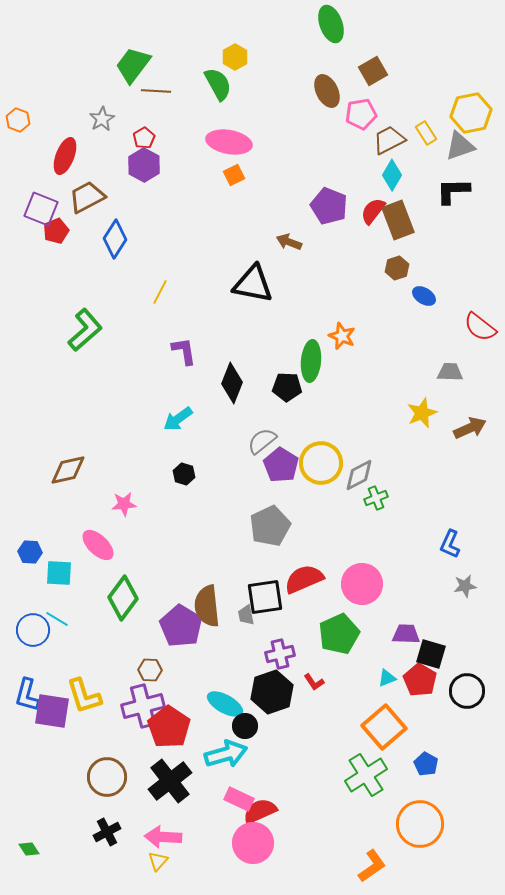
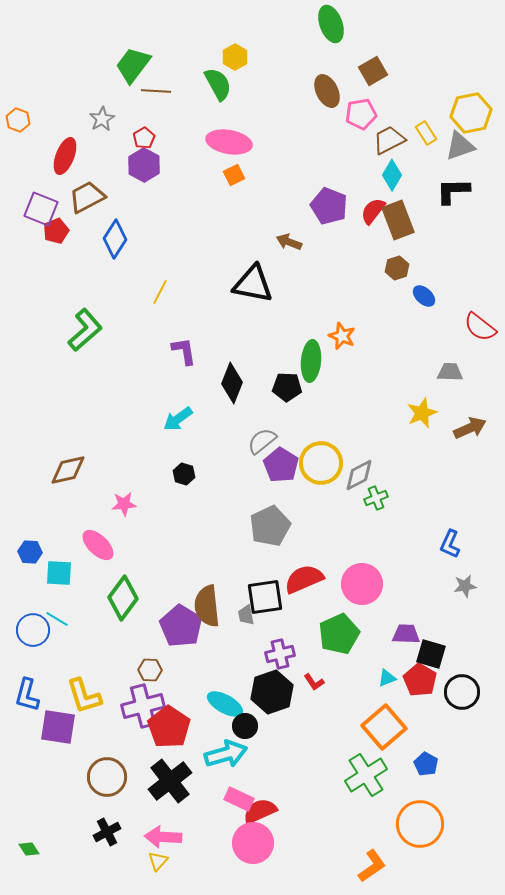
blue ellipse at (424, 296): rotated 10 degrees clockwise
black circle at (467, 691): moved 5 px left, 1 px down
purple square at (52, 711): moved 6 px right, 16 px down
